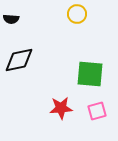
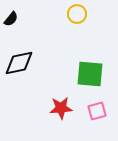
black semicircle: rotated 56 degrees counterclockwise
black diamond: moved 3 px down
